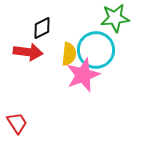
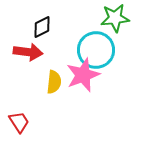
black diamond: moved 1 px up
yellow semicircle: moved 15 px left, 28 px down
red trapezoid: moved 2 px right, 1 px up
